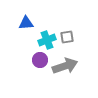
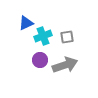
blue triangle: rotated 21 degrees counterclockwise
cyan cross: moved 4 px left, 4 px up
gray arrow: moved 1 px up
